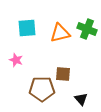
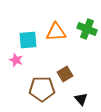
cyan square: moved 1 px right, 12 px down
orange triangle: moved 4 px left, 1 px up; rotated 10 degrees clockwise
brown square: moved 2 px right; rotated 35 degrees counterclockwise
